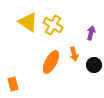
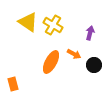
purple arrow: moved 1 px left
orange arrow: rotated 48 degrees counterclockwise
